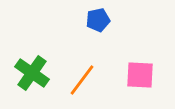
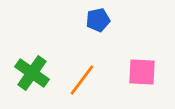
pink square: moved 2 px right, 3 px up
